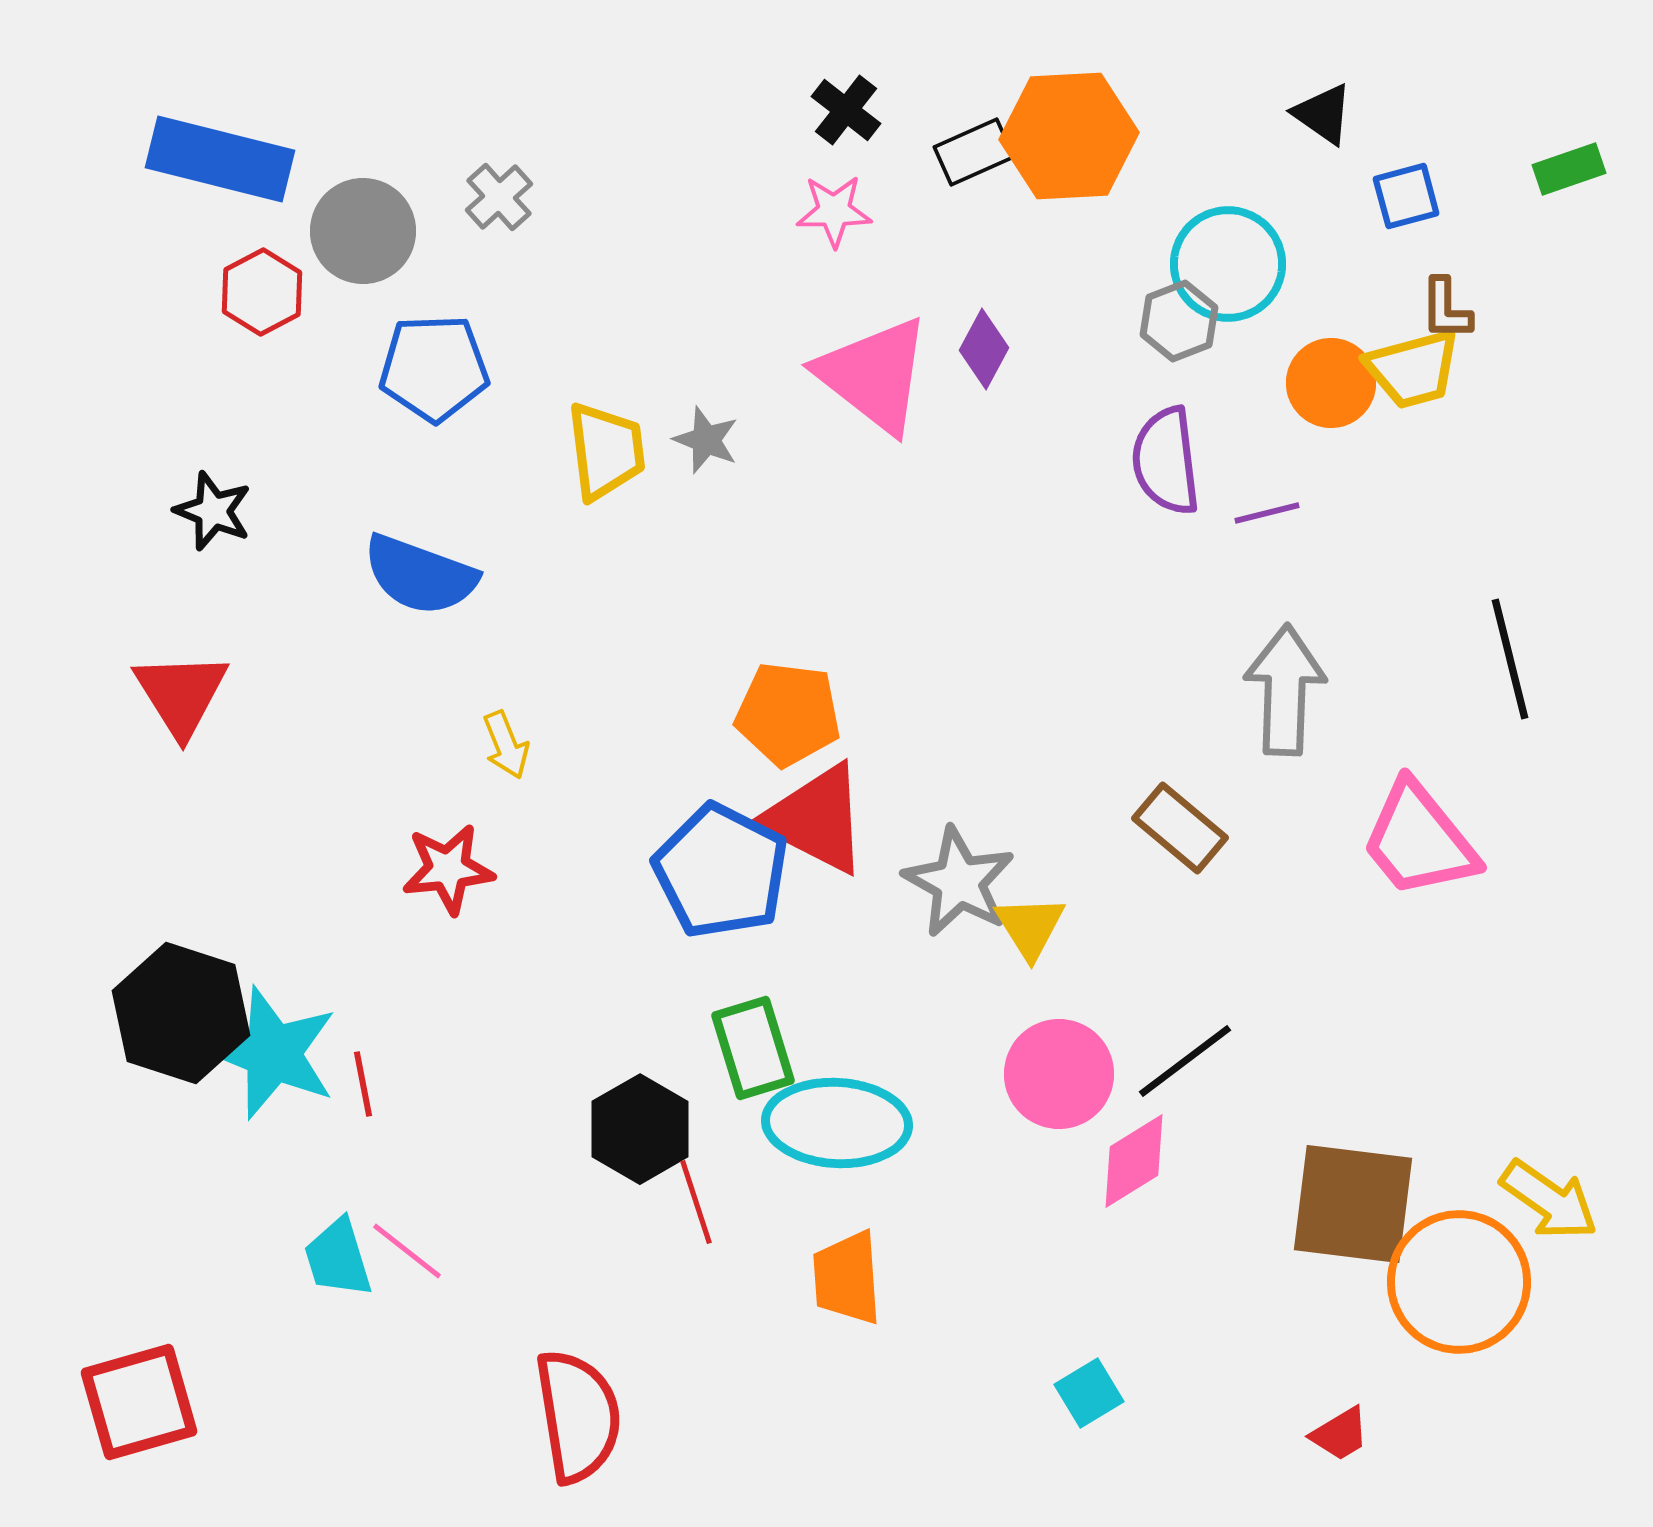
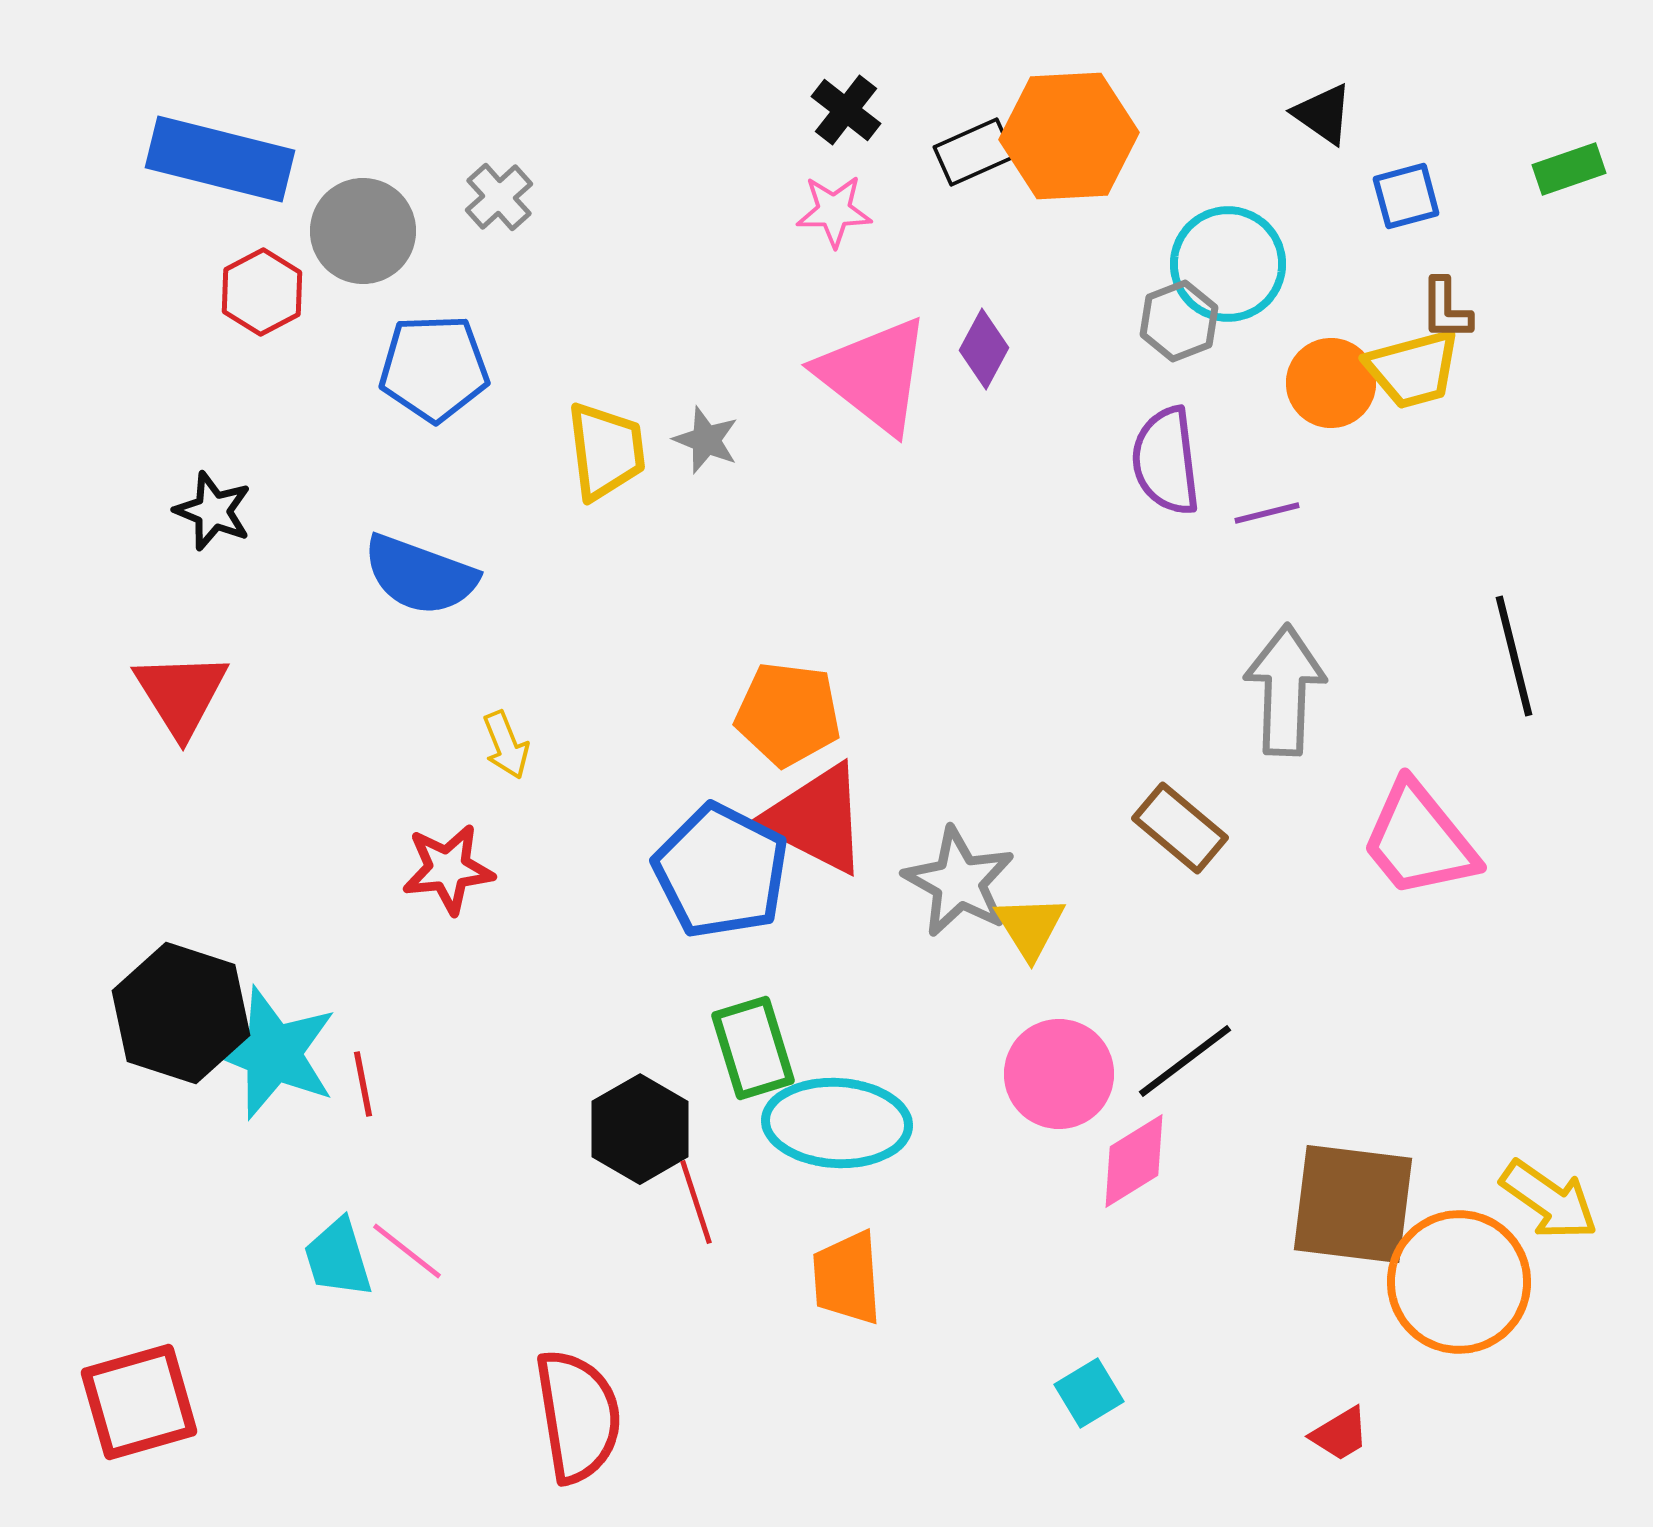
black line at (1510, 659): moved 4 px right, 3 px up
